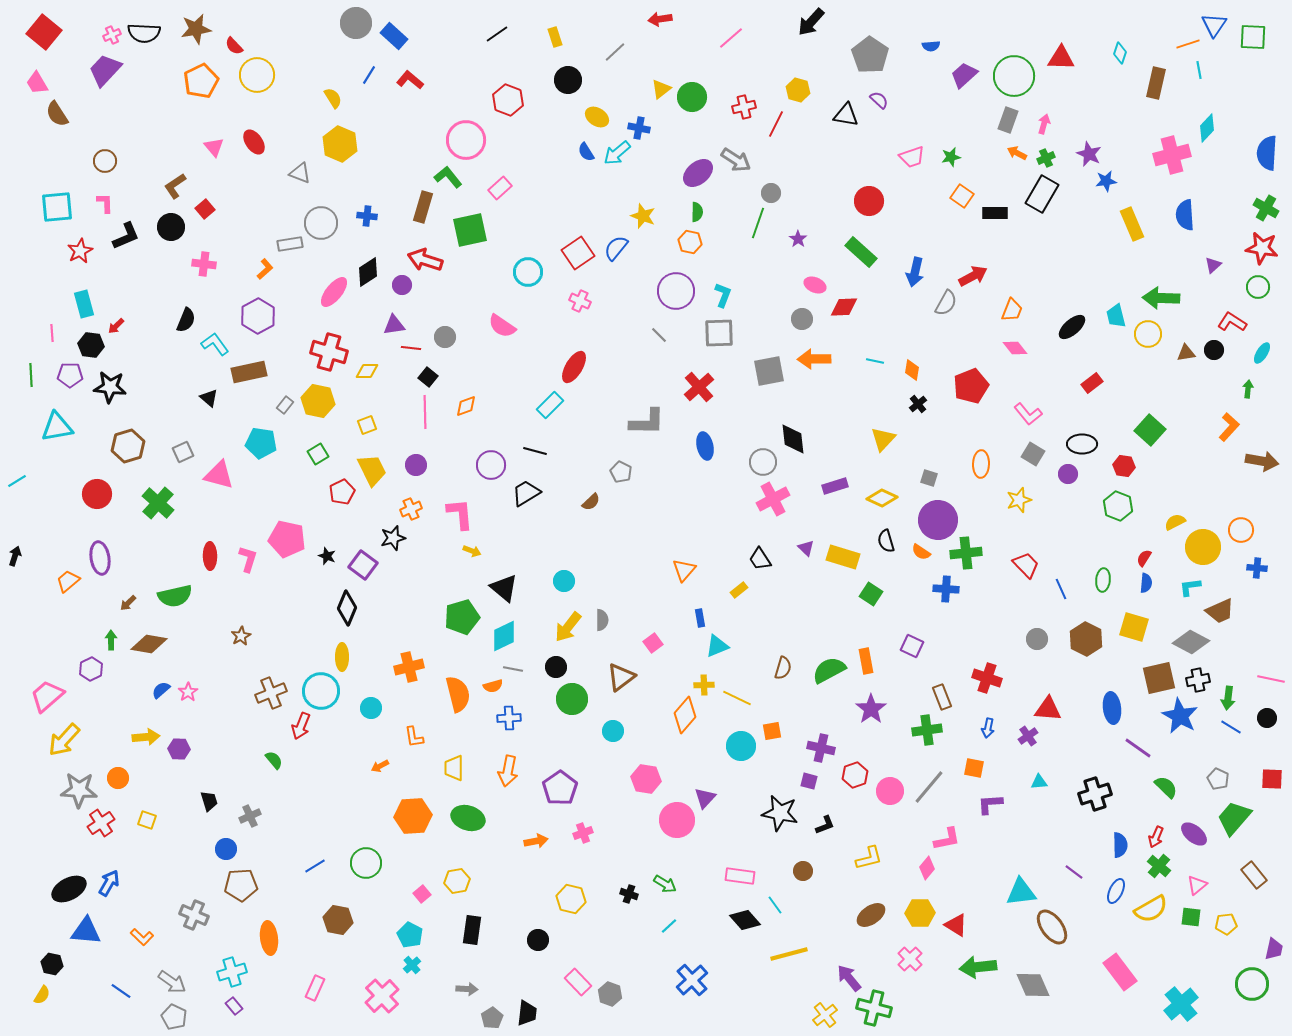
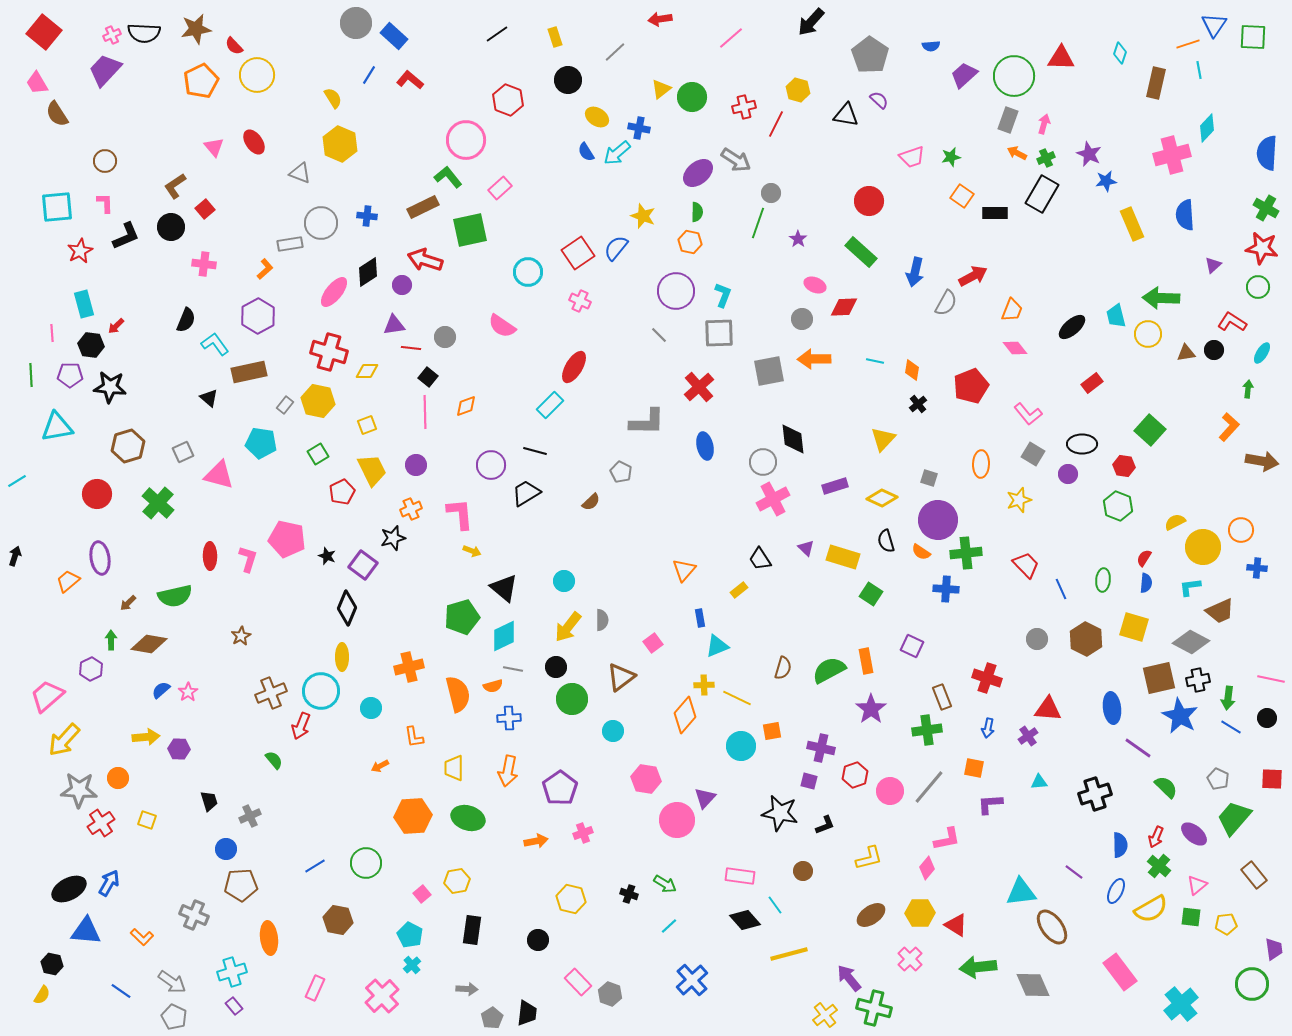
brown rectangle at (423, 207): rotated 48 degrees clockwise
purple trapezoid at (1274, 949): rotated 20 degrees counterclockwise
